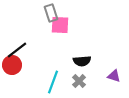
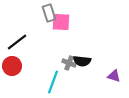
gray rectangle: moved 2 px left
pink square: moved 1 px right, 3 px up
black line: moved 8 px up
black semicircle: rotated 12 degrees clockwise
red circle: moved 1 px down
gray cross: moved 10 px left, 18 px up; rotated 24 degrees counterclockwise
